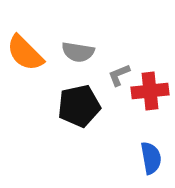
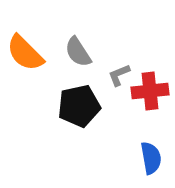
gray semicircle: rotated 48 degrees clockwise
